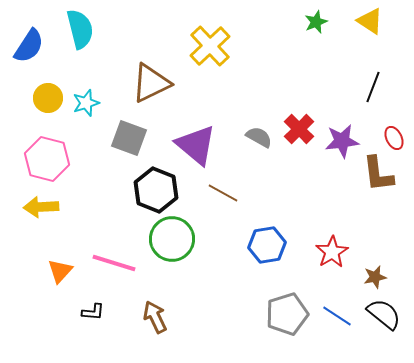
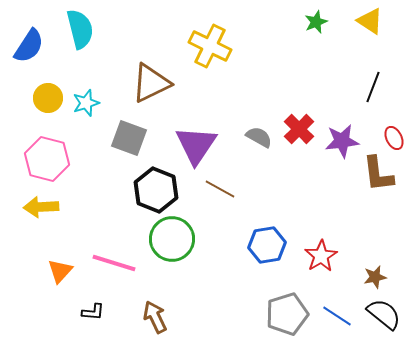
yellow cross: rotated 21 degrees counterclockwise
purple triangle: rotated 24 degrees clockwise
brown line: moved 3 px left, 4 px up
red star: moved 11 px left, 4 px down
